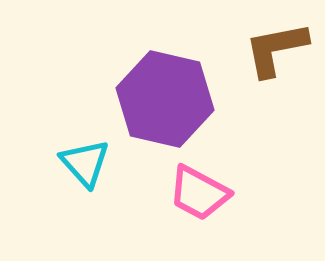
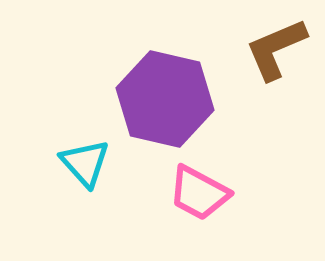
brown L-shape: rotated 12 degrees counterclockwise
